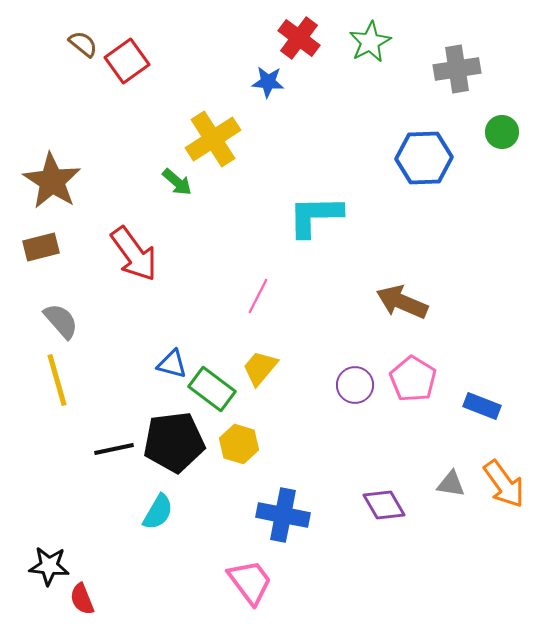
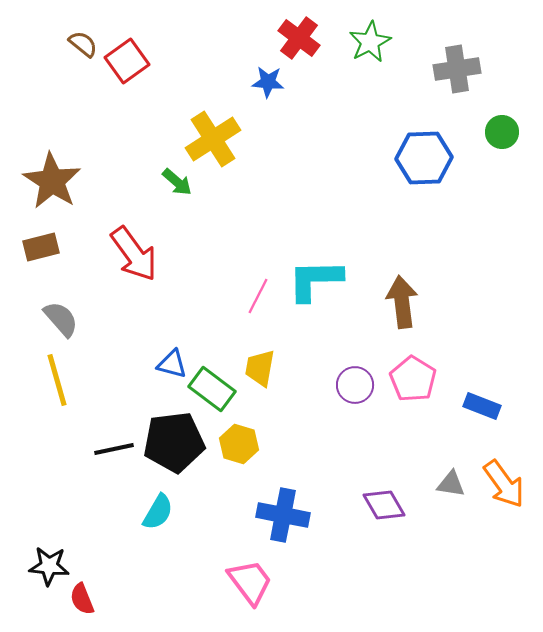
cyan L-shape: moved 64 px down
brown arrow: rotated 60 degrees clockwise
gray semicircle: moved 2 px up
yellow trapezoid: rotated 30 degrees counterclockwise
